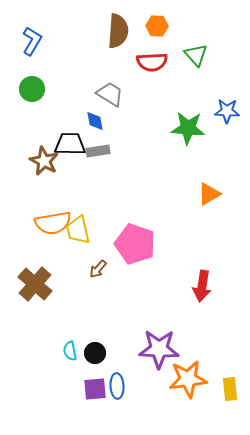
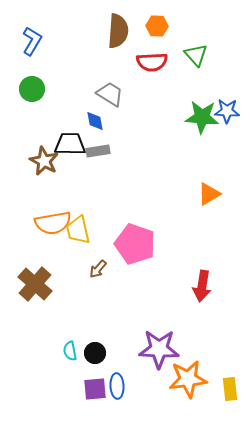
green star: moved 14 px right, 11 px up
